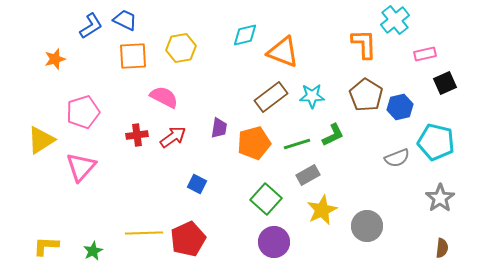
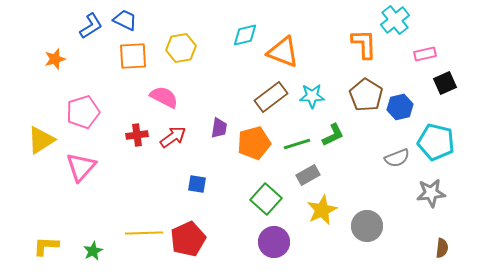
blue square: rotated 18 degrees counterclockwise
gray star: moved 9 px left, 5 px up; rotated 28 degrees clockwise
